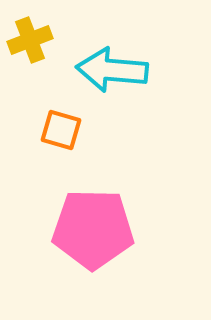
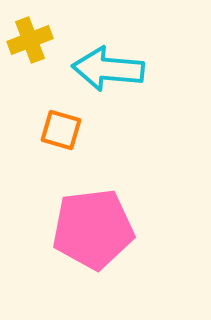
cyan arrow: moved 4 px left, 1 px up
pink pentagon: rotated 8 degrees counterclockwise
